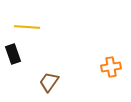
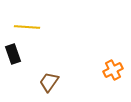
orange cross: moved 2 px right, 3 px down; rotated 18 degrees counterclockwise
